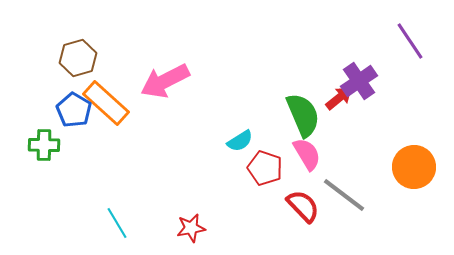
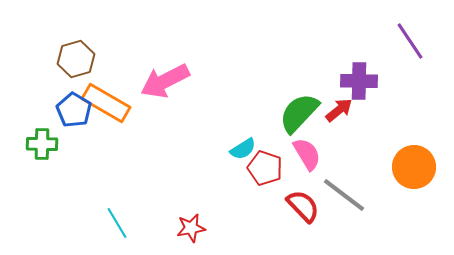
brown hexagon: moved 2 px left, 1 px down
purple cross: rotated 36 degrees clockwise
red arrow: moved 12 px down
orange rectangle: rotated 12 degrees counterclockwise
green semicircle: moved 4 px left, 2 px up; rotated 114 degrees counterclockwise
cyan semicircle: moved 3 px right, 8 px down
green cross: moved 2 px left, 1 px up
